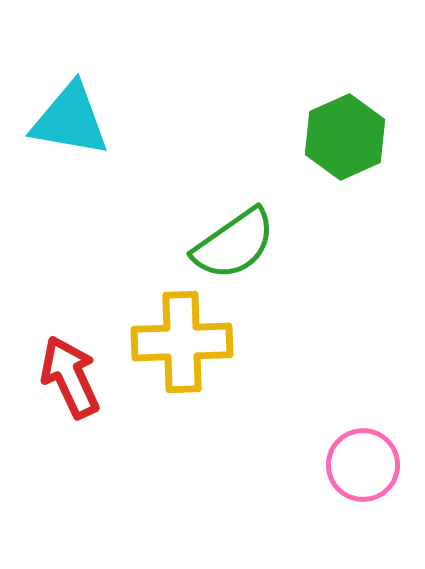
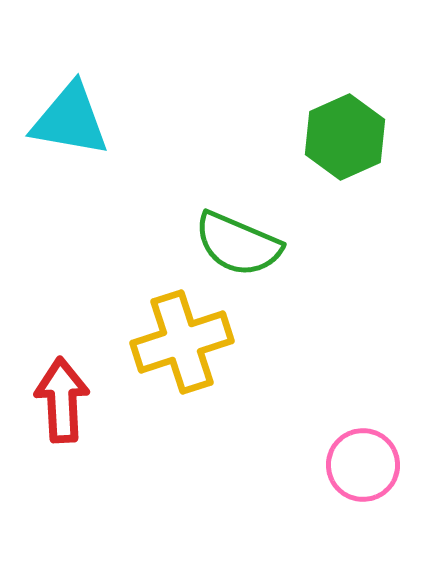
green semicircle: moved 4 px right; rotated 58 degrees clockwise
yellow cross: rotated 16 degrees counterclockwise
red arrow: moved 8 px left, 23 px down; rotated 22 degrees clockwise
